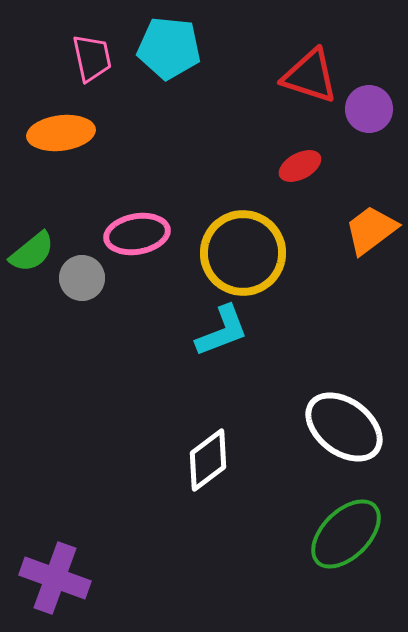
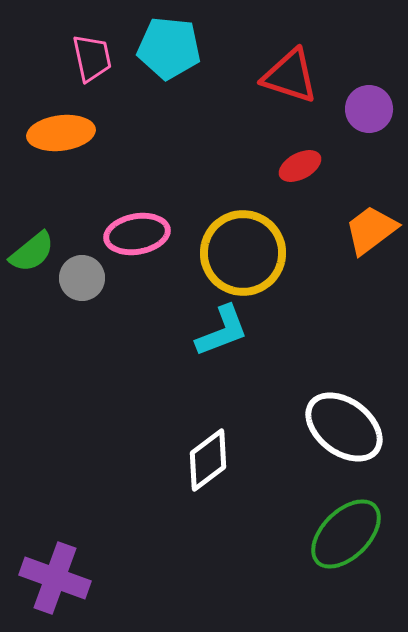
red triangle: moved 20 px left
